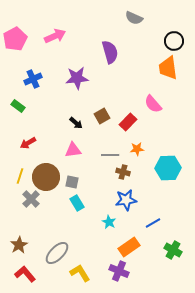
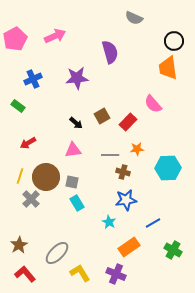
purple cross: moved 3 px left, 3 px down
